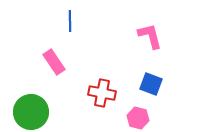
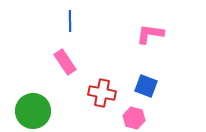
pink L-shape: moved 2 px up; rotated 68 degrees counterclockwise
pink rectangle: moved 11 px right
blue square: moved 5 px left, 2 px down
green circle: moved 2 px right, 1 px up
pink hexagon: moved 4 px left
